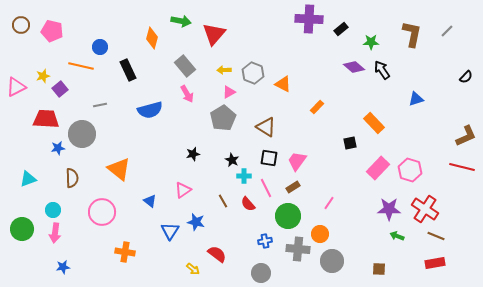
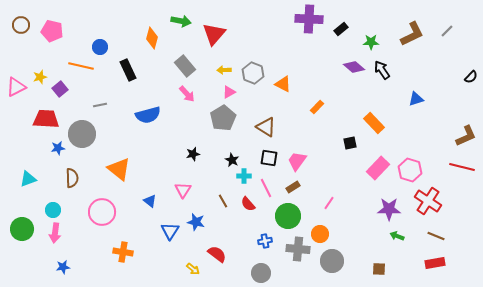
brown L-shape at (412, 34): rotated 52 degrees clockwise
yellow star at (43, 76): moved 3 px left, 1 px down
black semicircle at (466, 77): moved 5 px right
pink arrow at (187, 94): rotated 12 degrees counterclockwise
blue semicircle at (150, 110): moved 2 px left, 5 px down
pink triangle at (183, 190): rotated 24 degrees counterclockwise
red cross at (425, 209): moved 3 px right, 8 px up
orange cross at (125, 252): moved 2 px left
